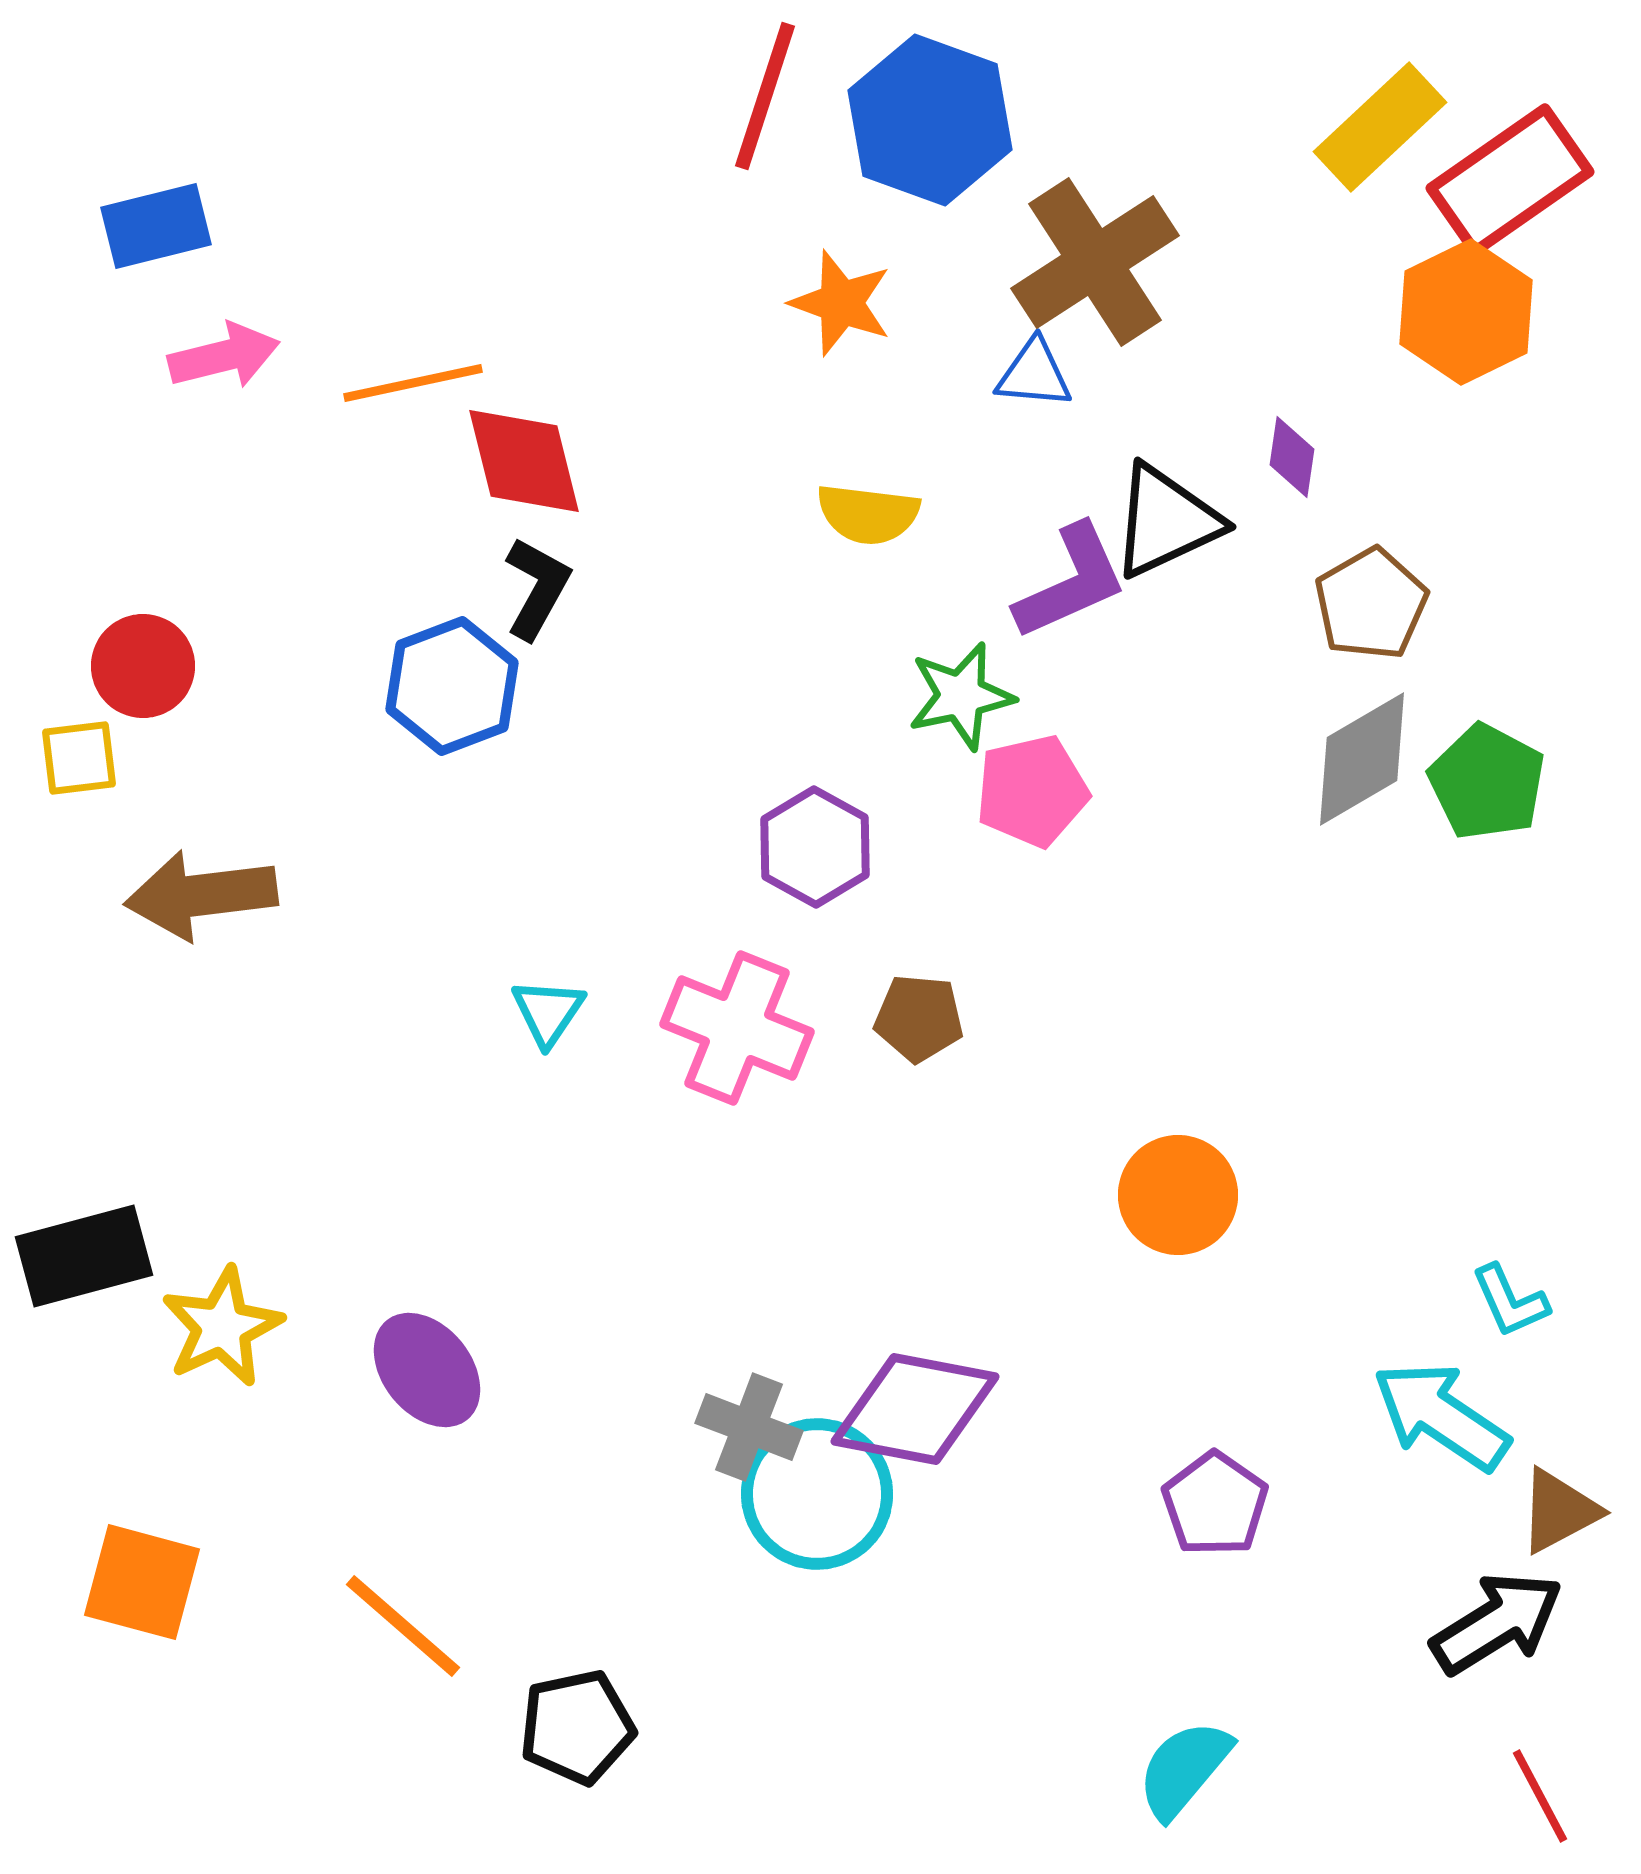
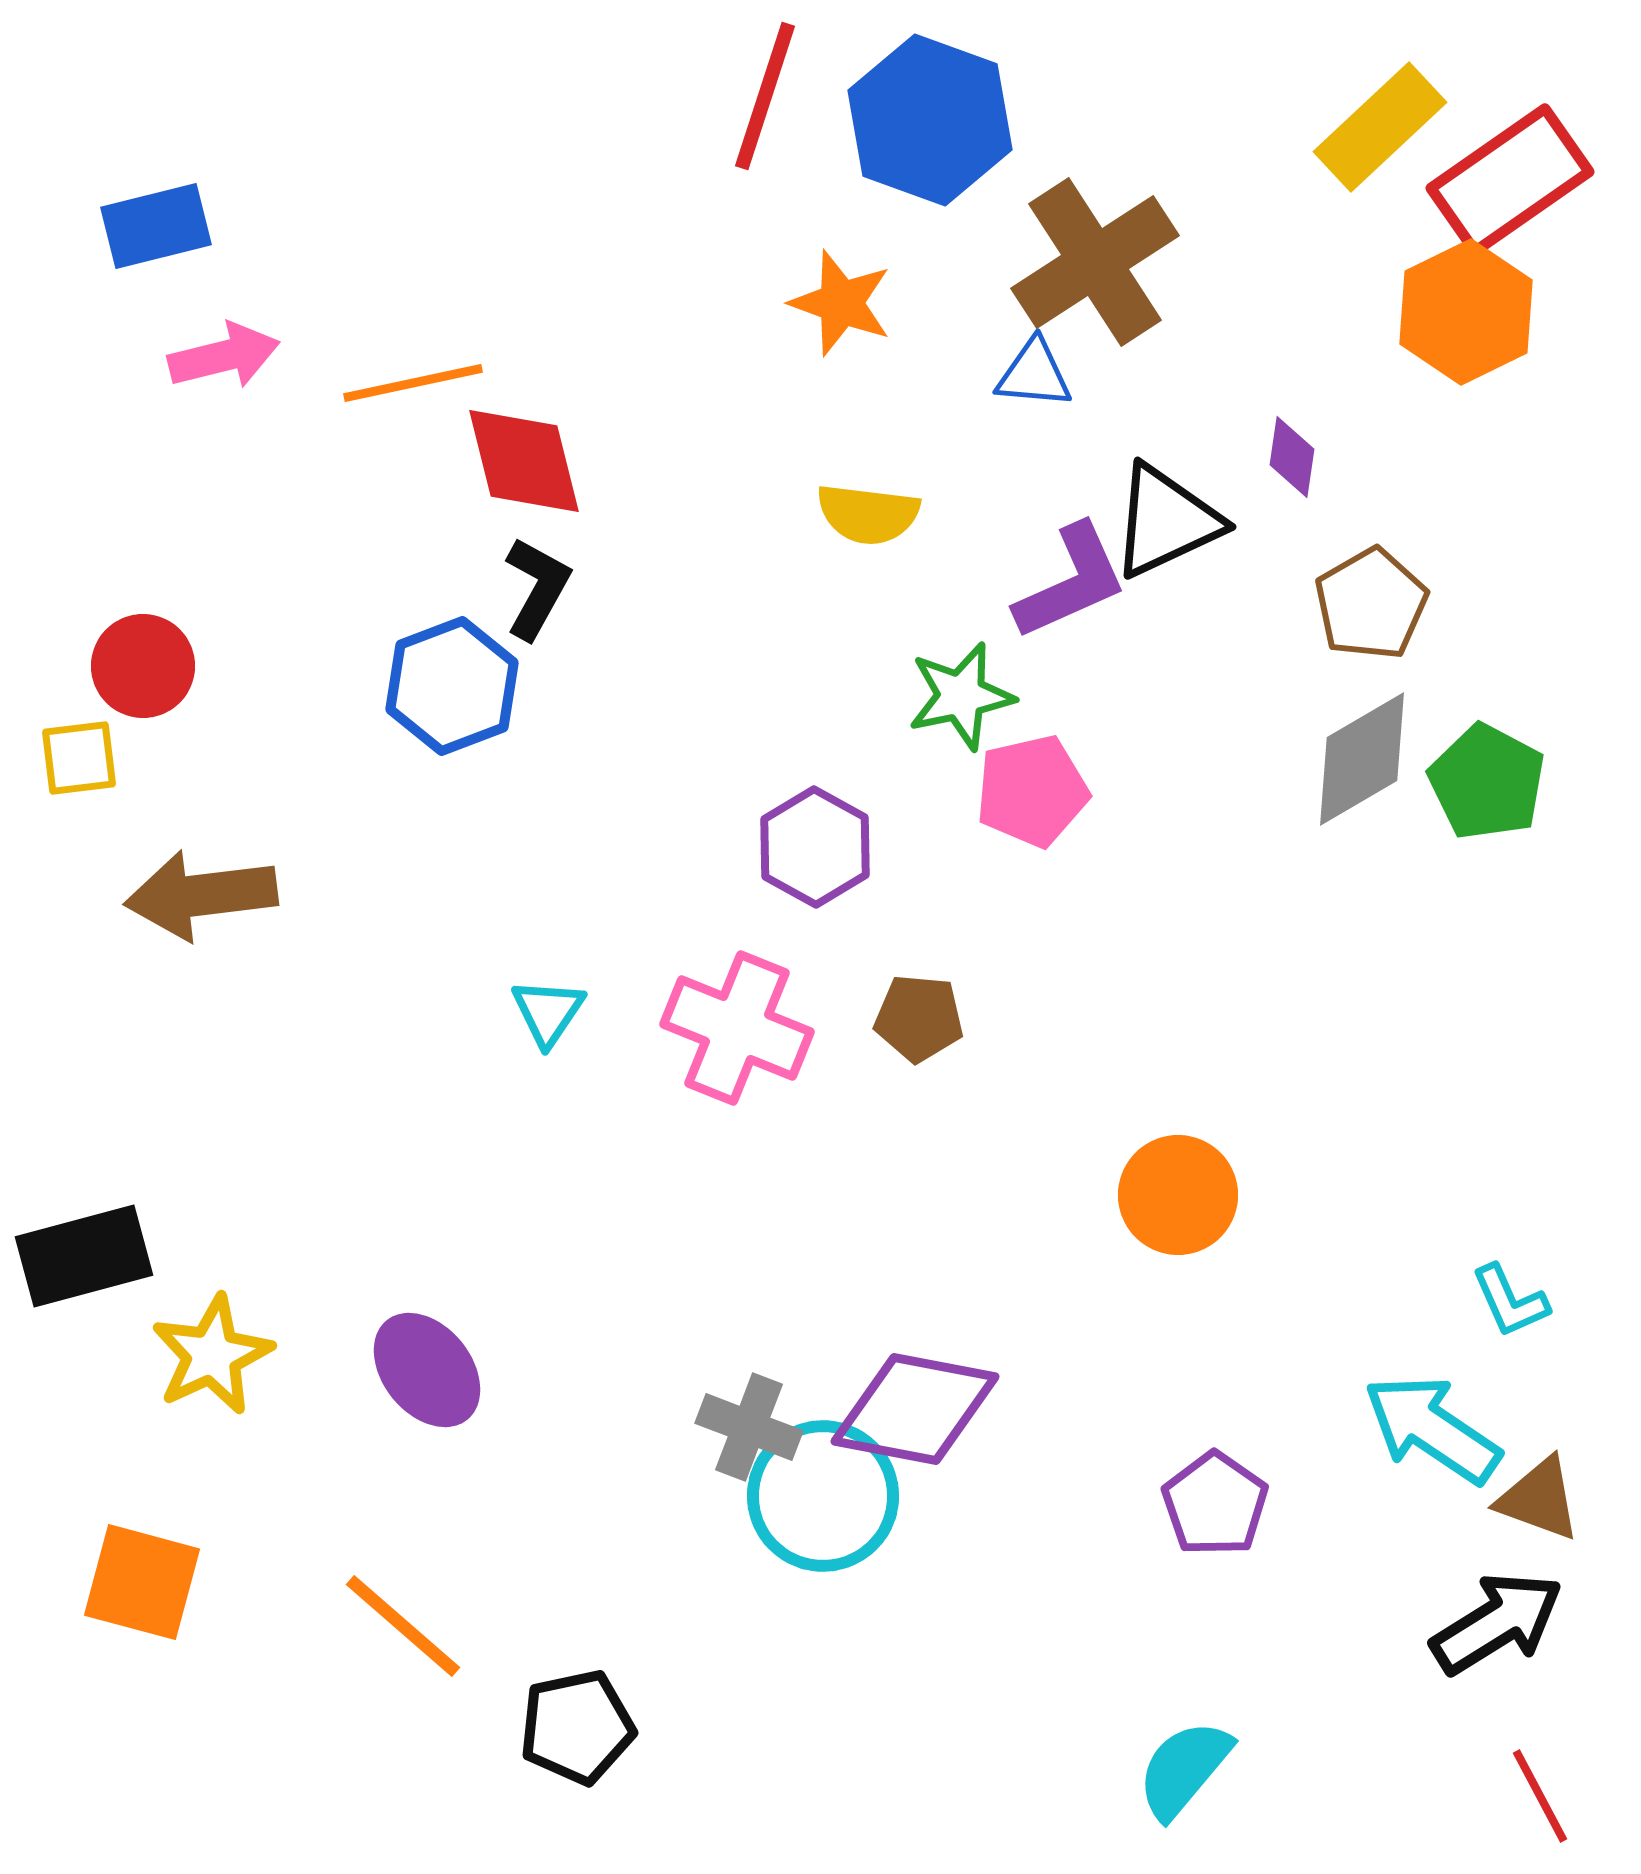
yellow star at (222, 1327): moved 10 px left, 28 px down
cyan arrow at (1441, 1416): moved 9 px left, 13 px down
cyan circle at (817, 1494): moved 6 px right, 2 px down
brown triangle at (1559, 1511): moved 20 px left, 12 px up; rotated 48 degrees clockwise
